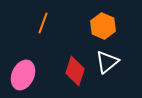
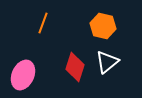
orange hexagon: rotated 10 degrees counterclockwise
red diamond: moved 4 px up
